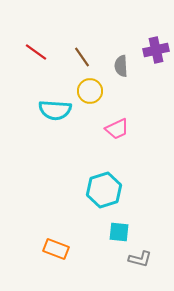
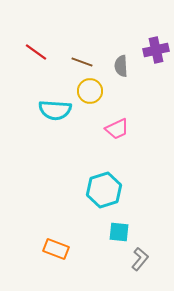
brown line: moved 5 px down; rotated 35 degrees counterclockwise
gray L-shape: rotated 65 degrees counterclockwise
